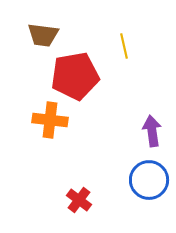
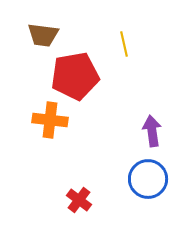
yellow line: moved 2 px up
blue circle: moved 1 px left, 1 px up
